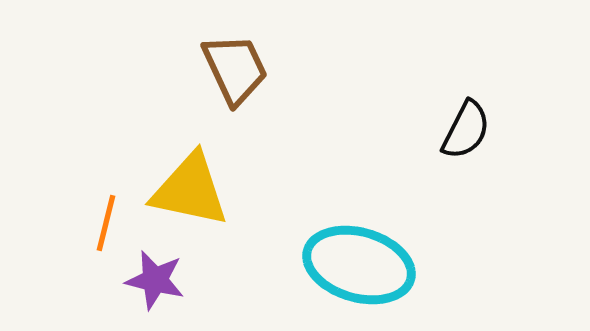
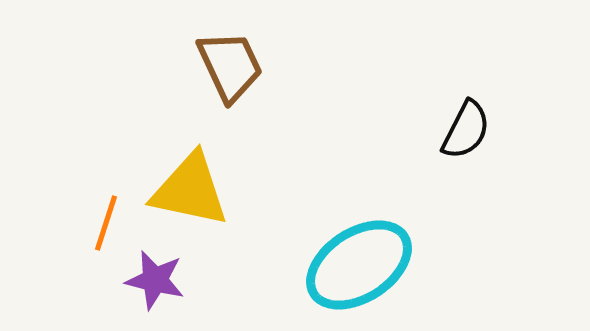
brown trapezoid: moved 5 px left, 3 px up
orange line: rotated 4 degrees clockwise
cyan ellipse: rotated 49 degrees counterclockwise
